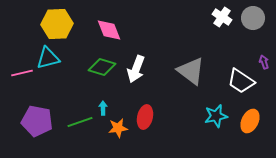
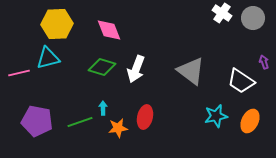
white cross: moved 4 px up
pink line: moved 3 px left
